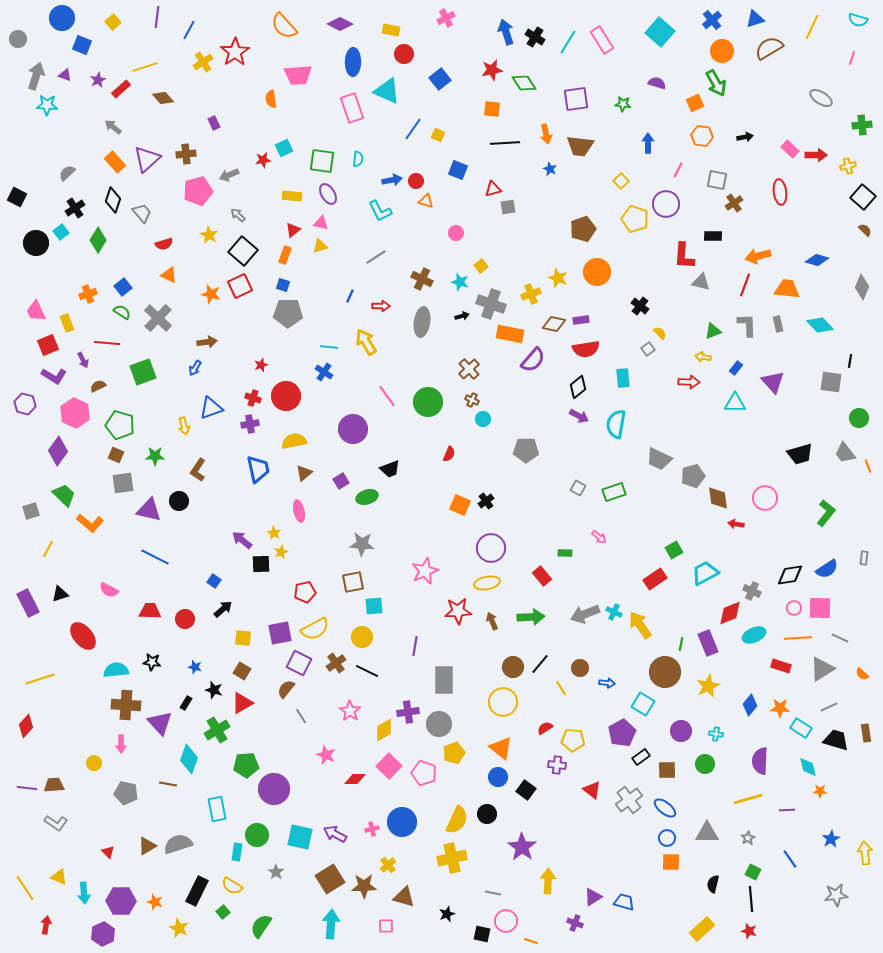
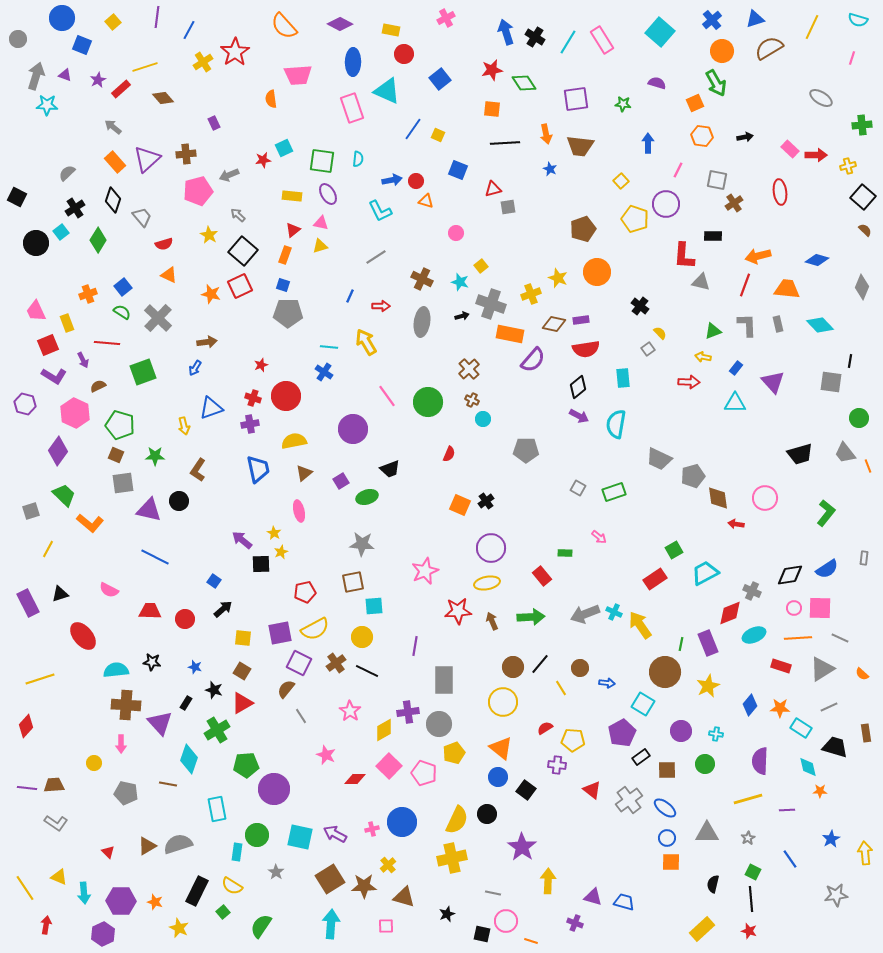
gray trapezoid at (142, 213): moved 4 px down
black trapezoid at (836, 740): moved 1 px left, 7 px down
purple triangle at (593, 897): rotated 48 degrees clockwise
